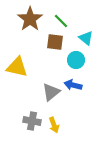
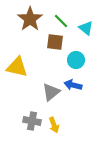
cyan triangle: moved 10 px up
